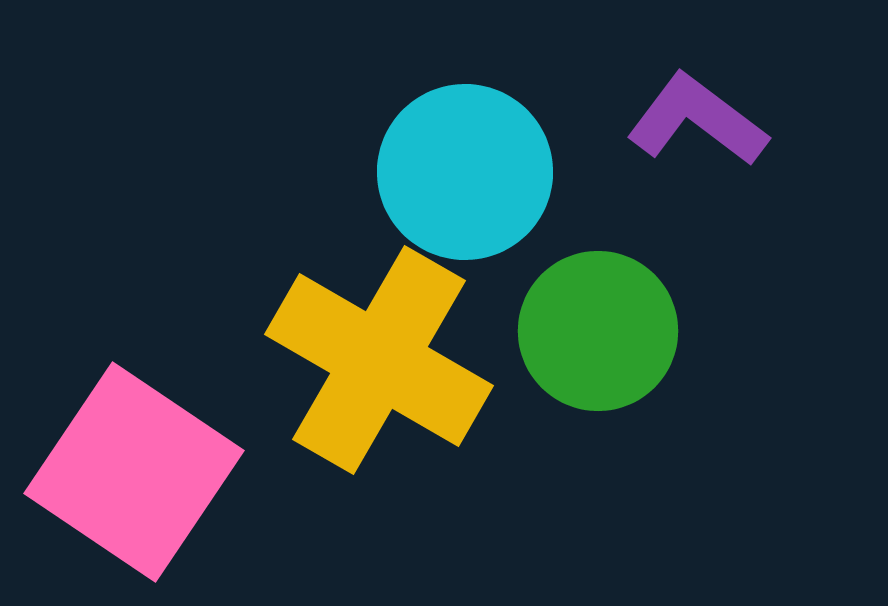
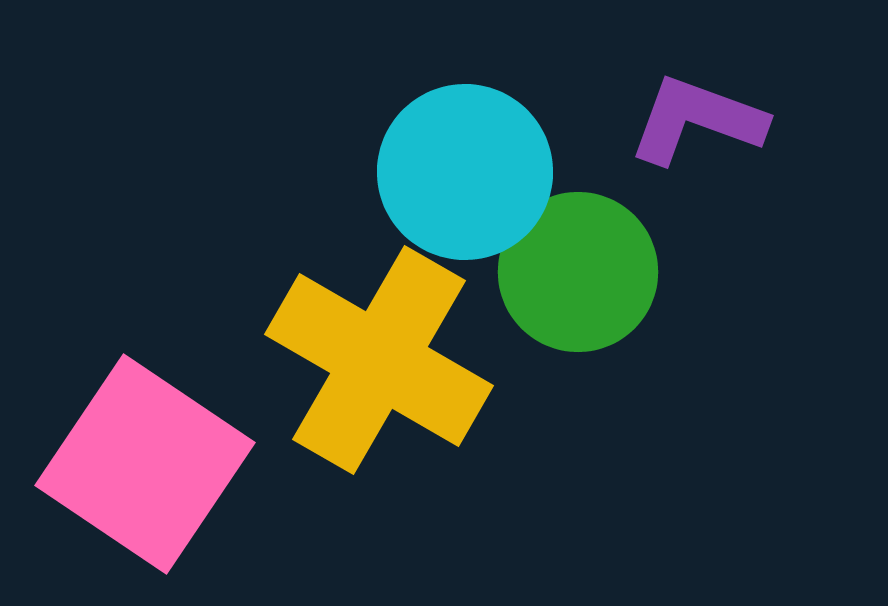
purple L-shape: rotated 17 degrees counterclockwise
green circle: moved 20 px left, 59 px up
pink square: moved 11 px right, 8 px up
